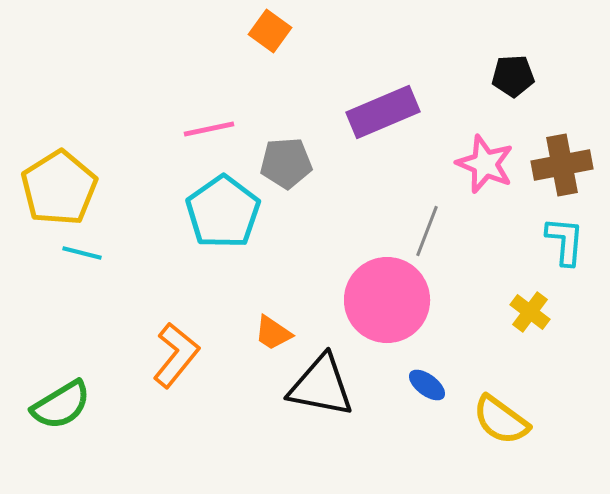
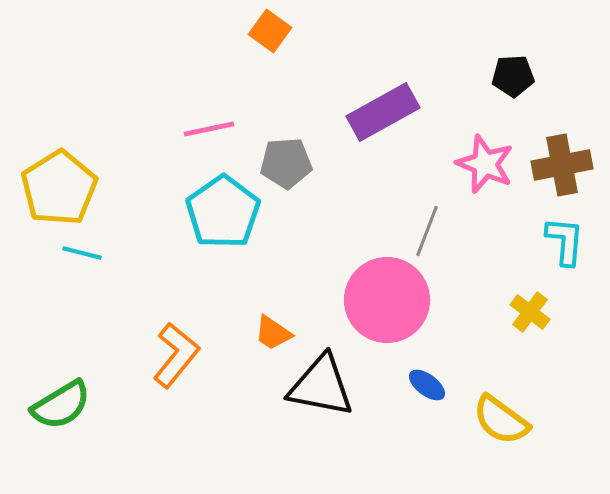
purple rectangle: rotated 6 degrees counterclockwise
